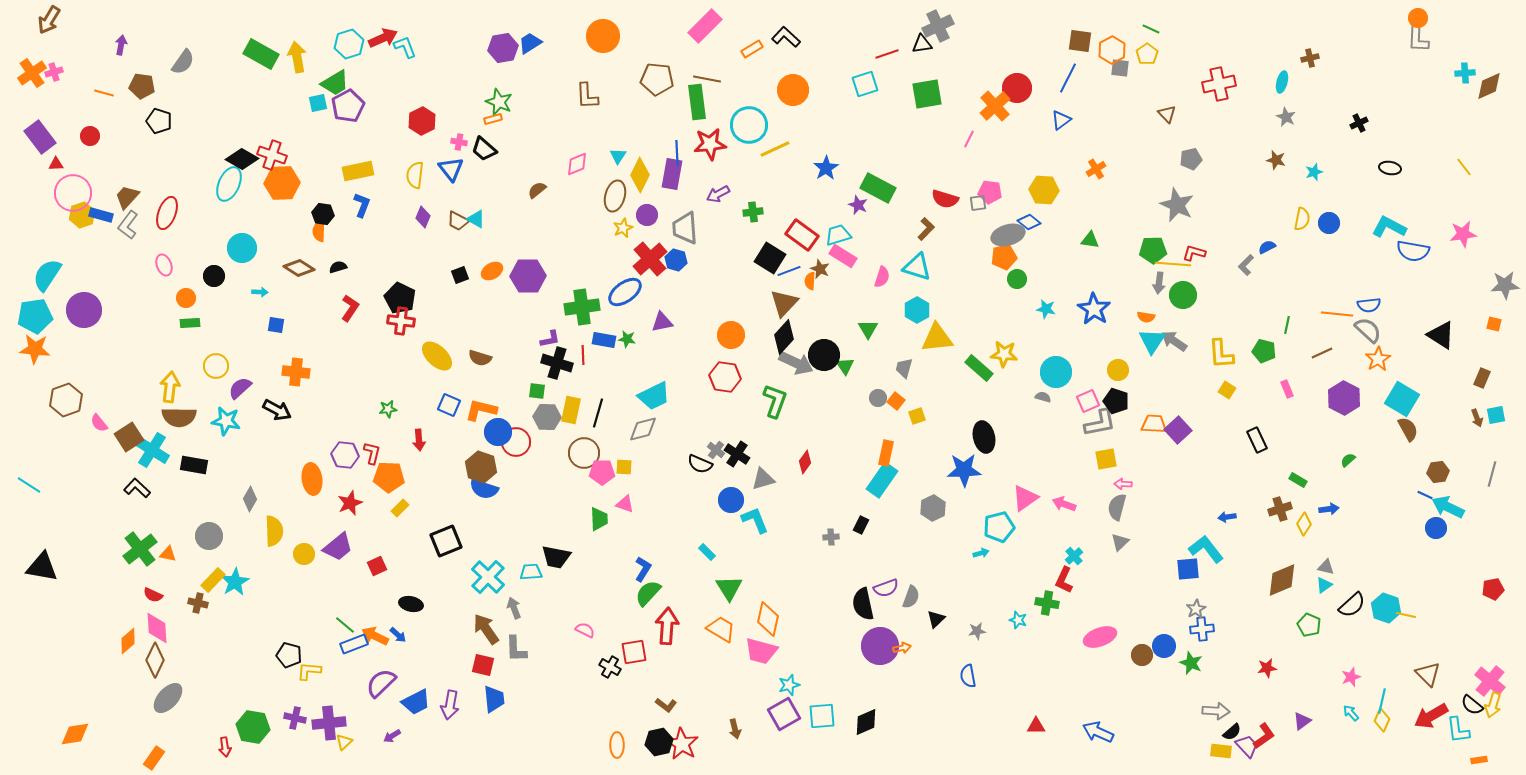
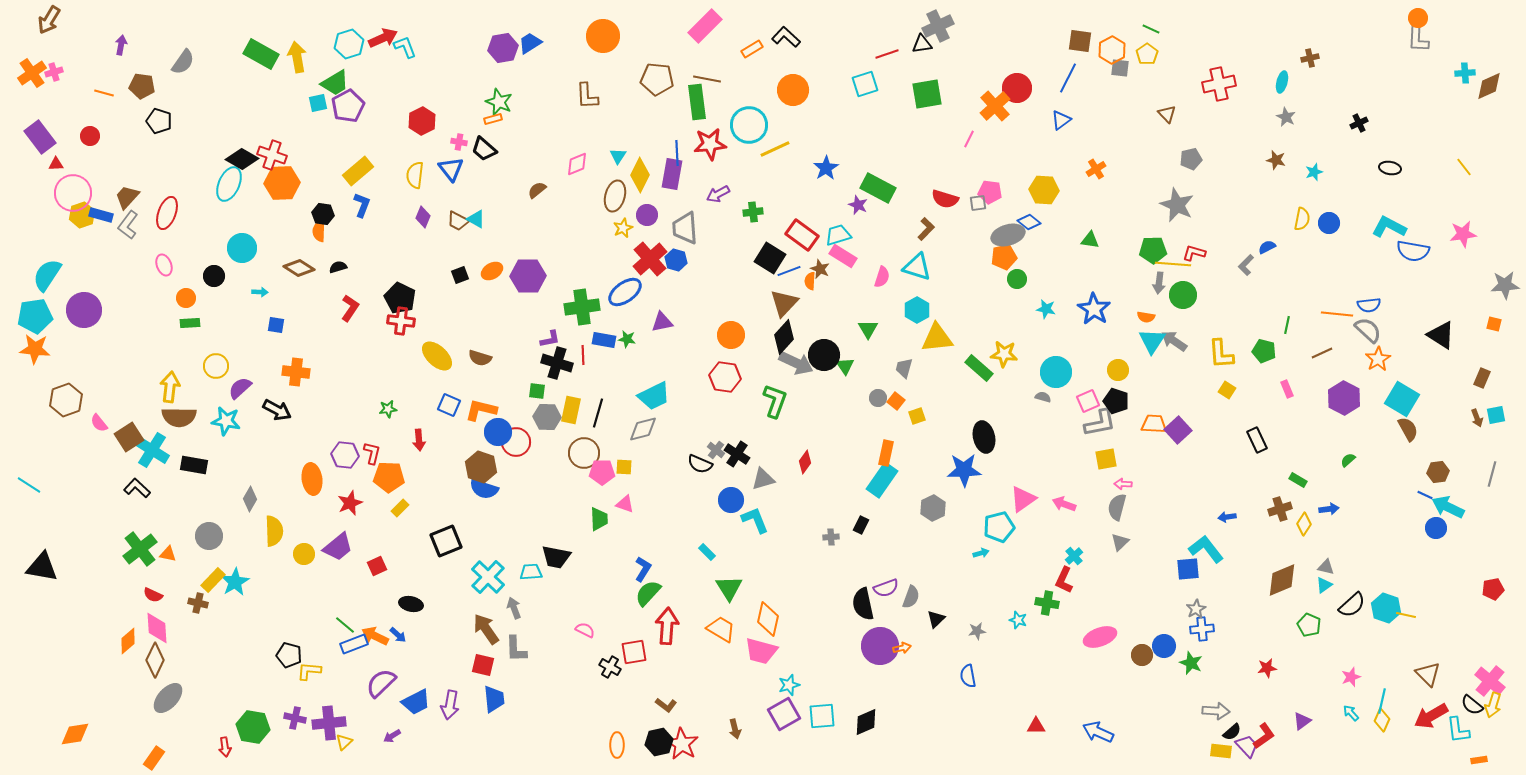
yellow rectangle at (358, 171): rotated 28 degrees counterclockwise
pink triangle at (1025, 498): moved 2 px left, 1 px down
